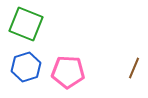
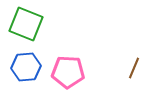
blue hexagon: rotated 12 degrees clockwise
